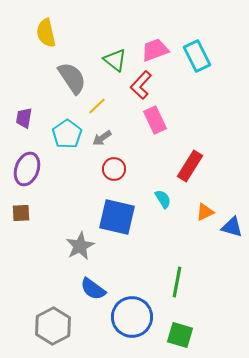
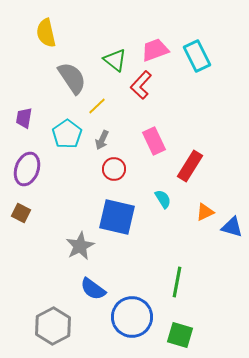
pink rectangle: moved 1 px left, 21 px down
gray arrow: moved 2 px down; rotated 30 degrees counterclockwise
brown square: rotated 30 degrees clockwise
